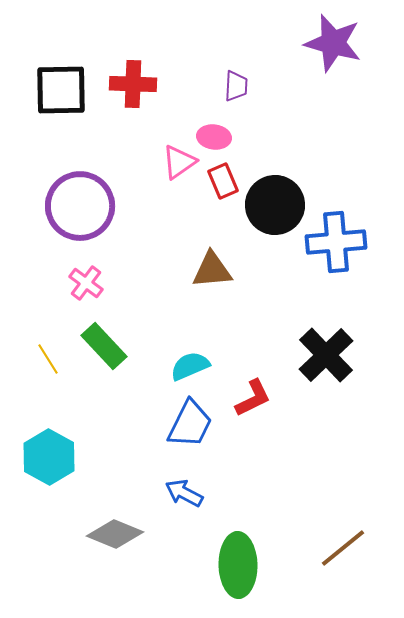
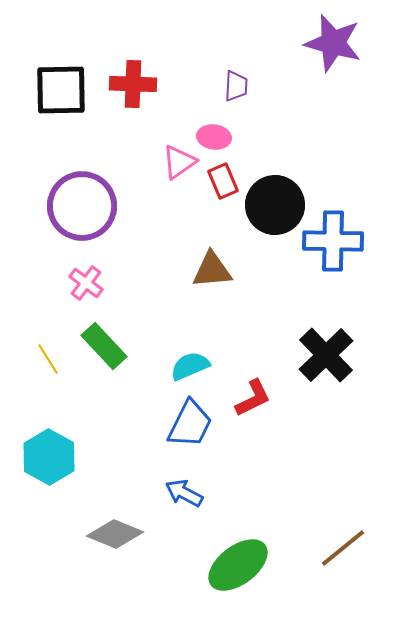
purple circle: moved 2 px right
blue cross: moved 3 px left, 1 px up; rotated 6 degrees clockwise
green ellipse: rotated 54 degrees clockwise
